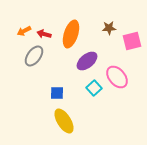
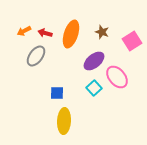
brown star: moved 7 px left, 4 px down; rotated 24 degrees clockwise
red arrow: moved 1 px right, 1 px up
pink square: rotated 18 degrees counterclockwise
gray ellipse: moved 2 px right
purple ellipse: moved 7 px right
yellow ellipse: rotated 35 degrees clockwise
